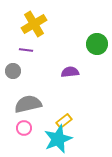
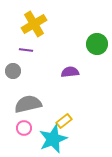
cyan star: moved 5 px left
